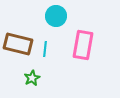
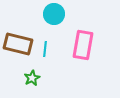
cyan circle: moved 2 px left, 2 px up
